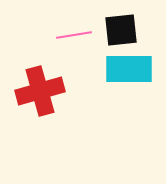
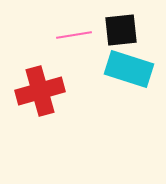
cyan rectangle: rotated 18 degrees clockwise
